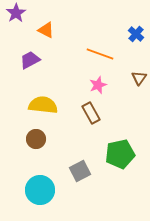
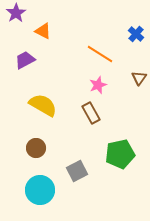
orange triangle: moved 3 px left, 1 px down
orange line: rotated 12 degrees clockwise
purple trapezoid: moved 5 px left
yellow semicircle: rotated 24 degrees clockwise
brown circle: moved 9 px down
gray square: moved 3 px left
